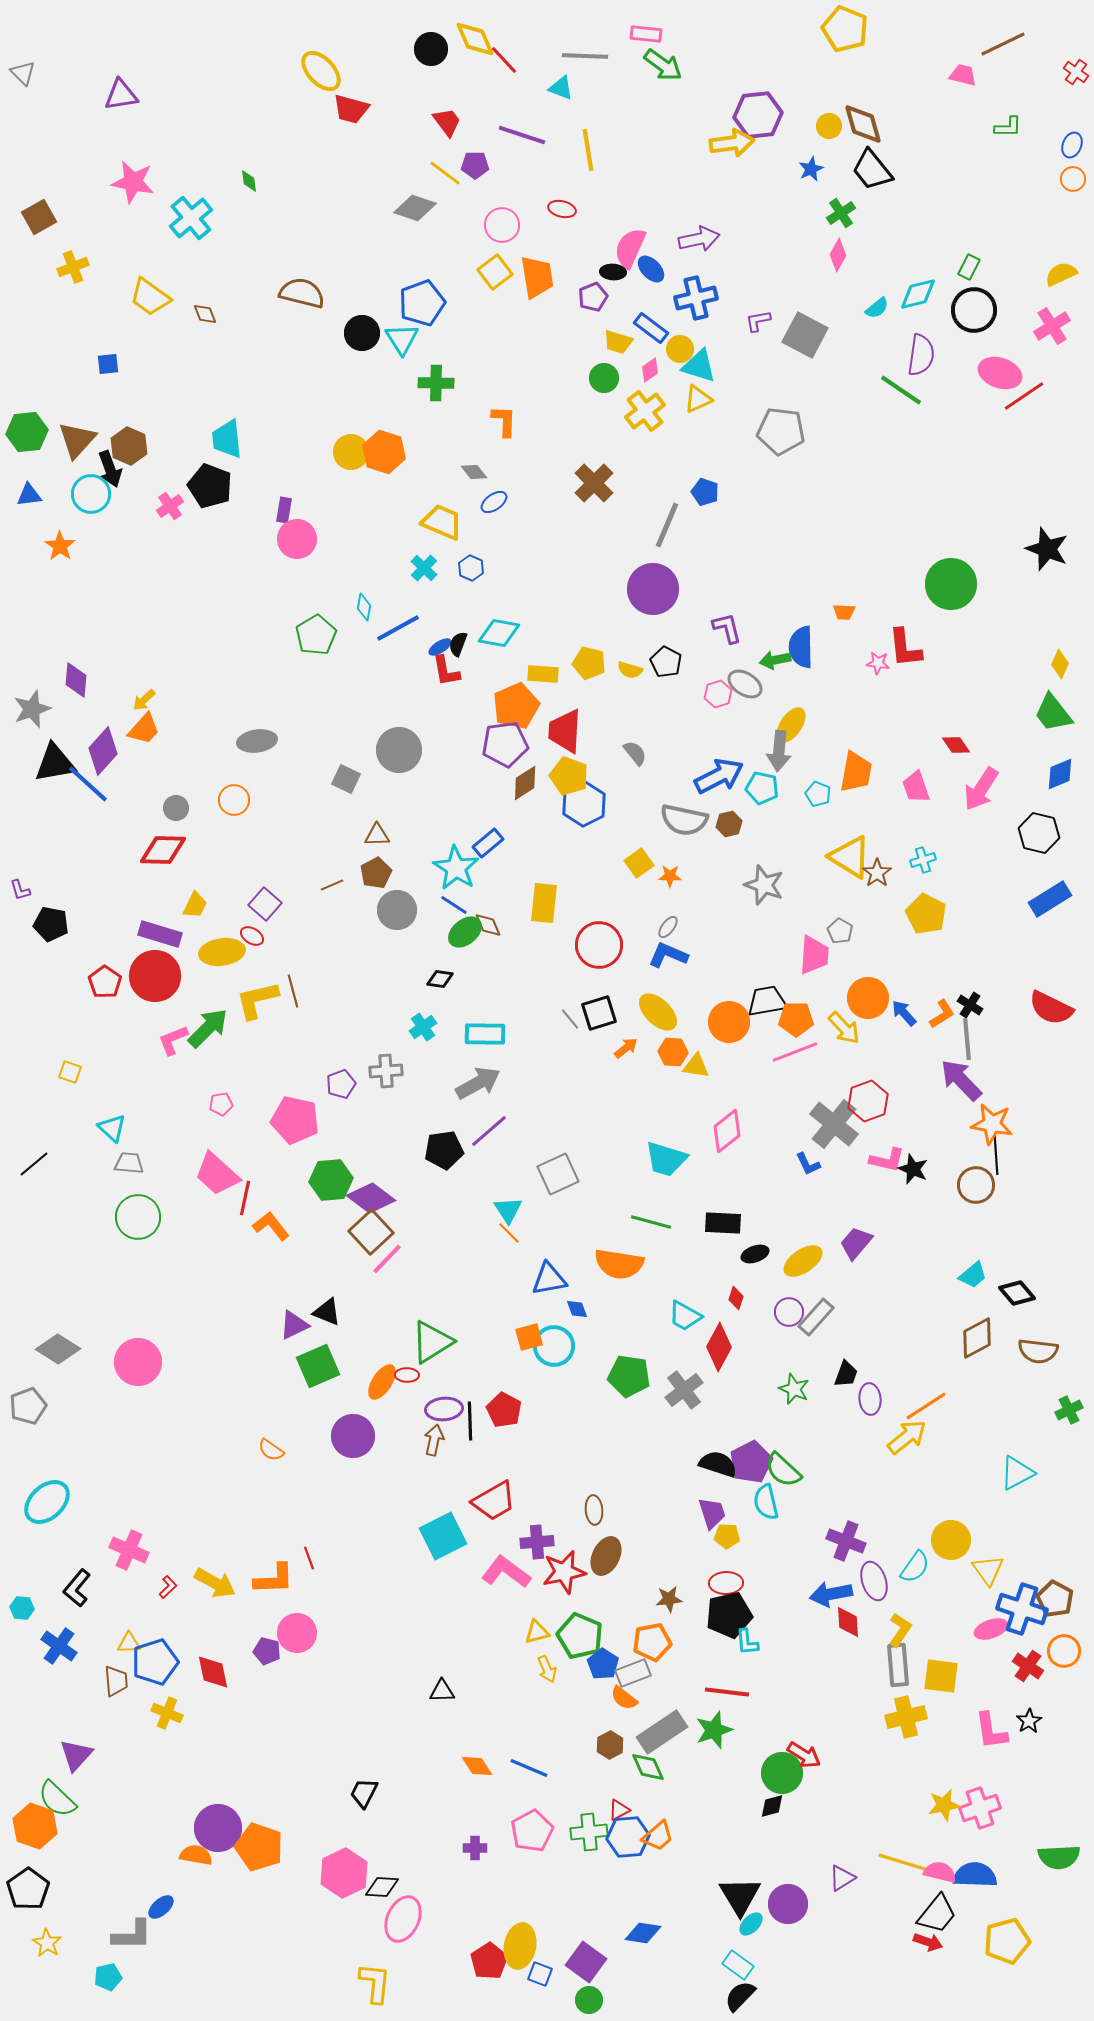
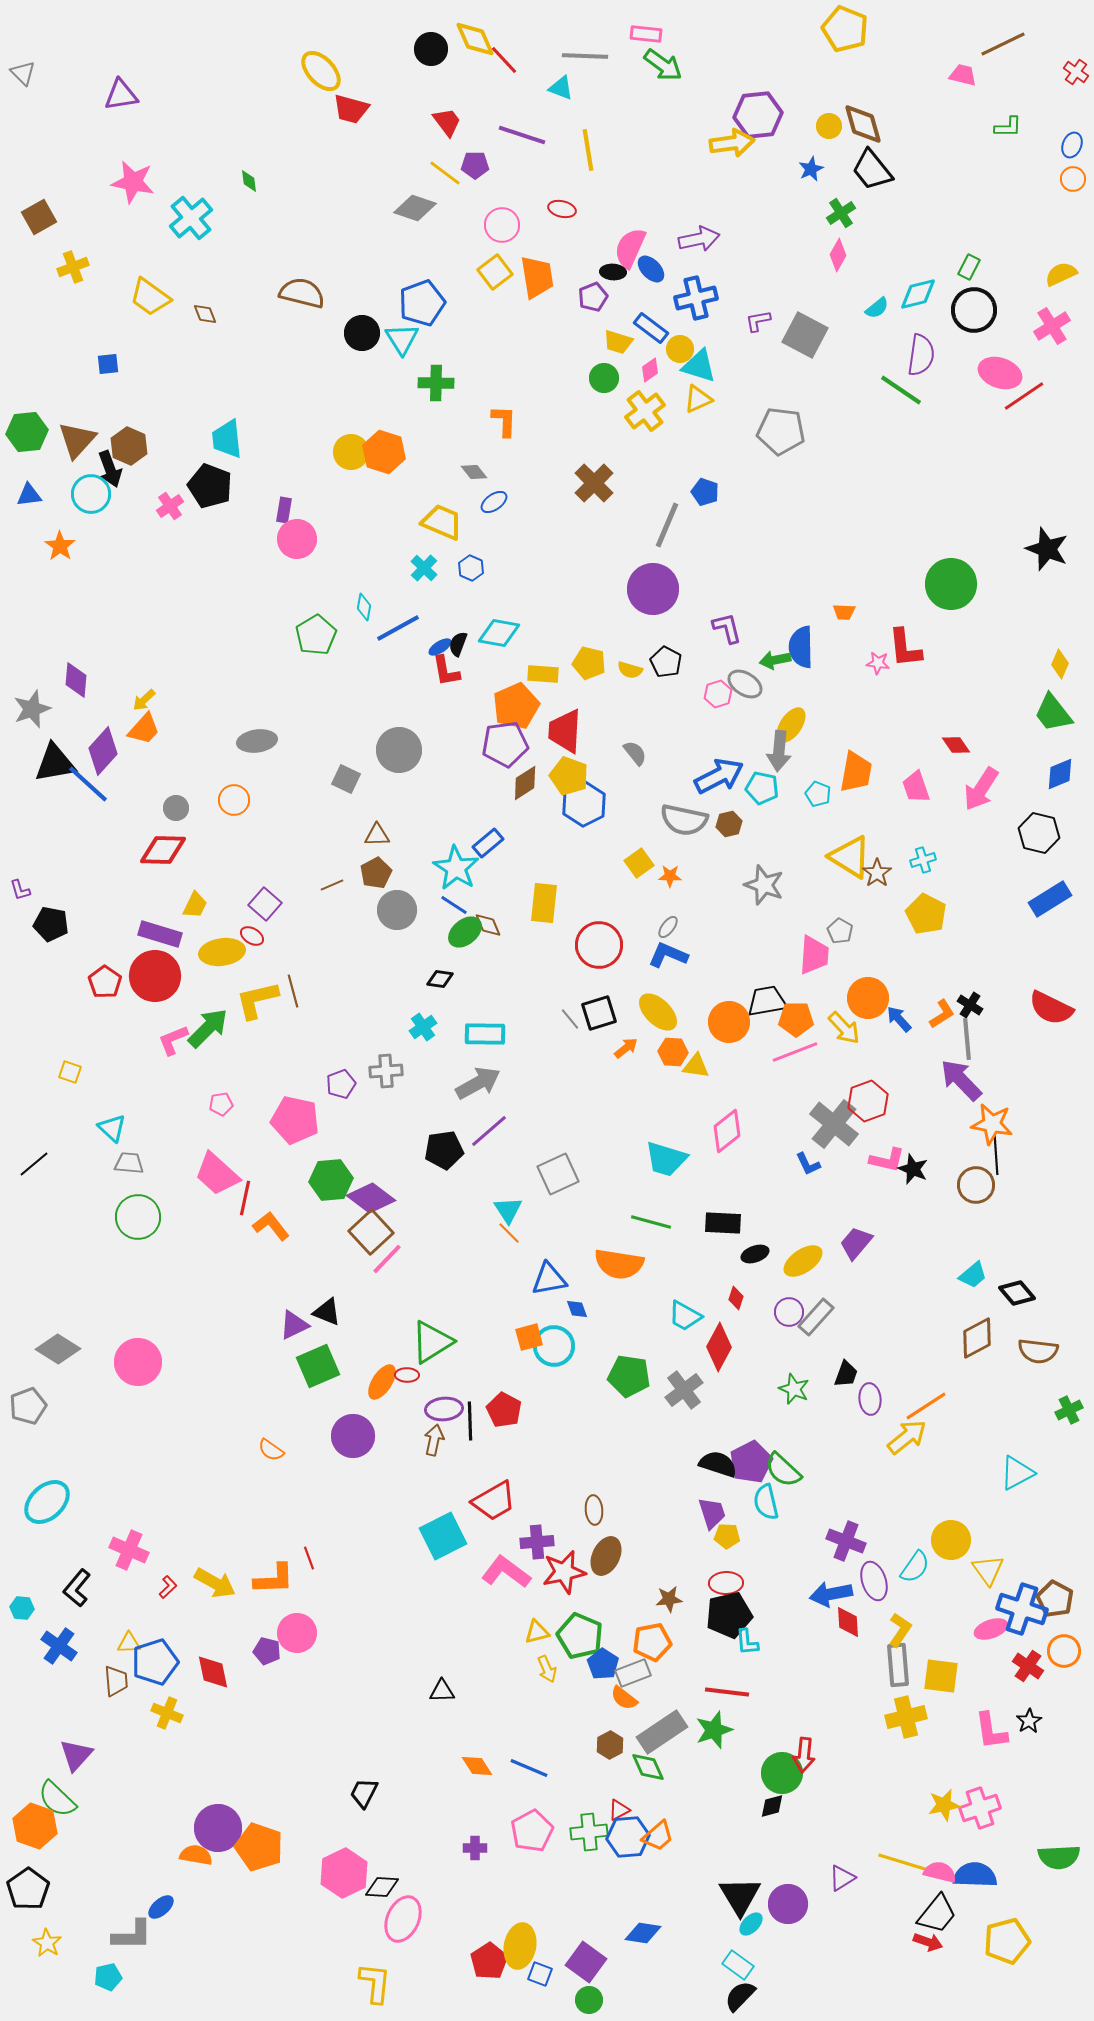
blue arrow at (904, 1013): moved 5 px left, 6 px down
red arrow at (804, 1755): rotated 64 degrees clockwise
